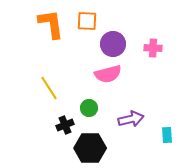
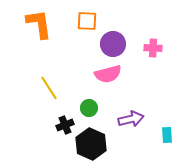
orange L-shape: moved 12 px left
black hexagon: moved 1 px right, 4 px up; rotated 24 degrees clockwise
